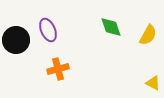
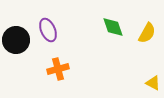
green diamond: moved 2 px right
yellow semicircle: moved 1 px left, 2 px up
